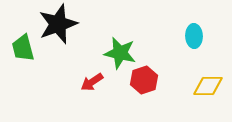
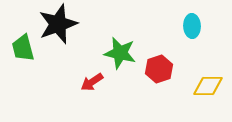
cyan ellipse: moved 2 px left, 10 px up
red hexagon: moved 15 px right, 11 px up
